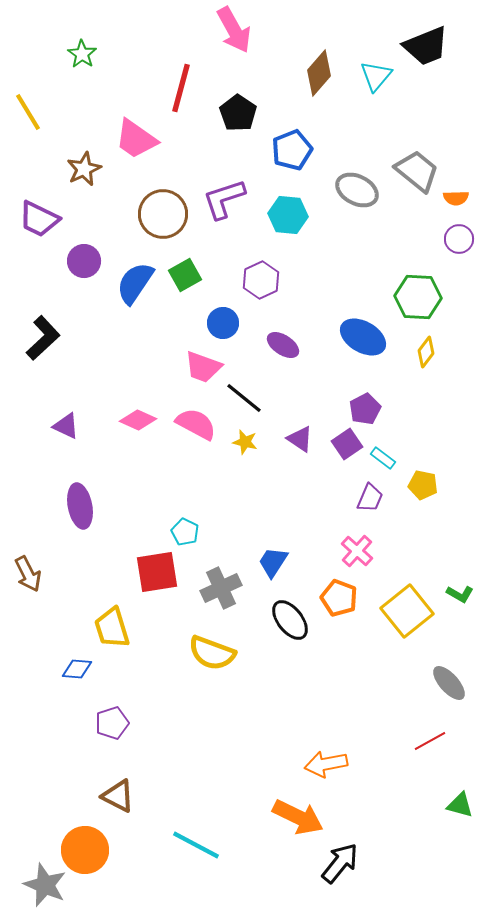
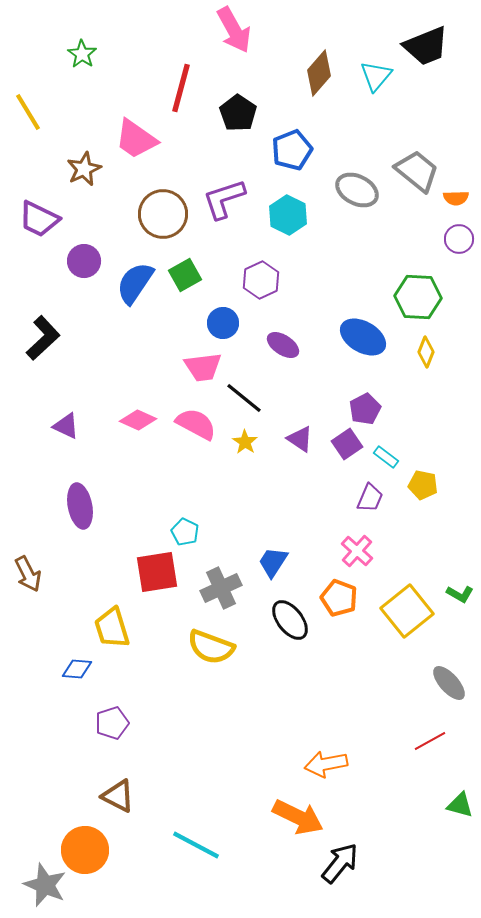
cyan hexagon at (288, 215): rotated 21 degrees clockwise
yellow diamond at (426, 352): rotated 16 degrees counterclockwise
pink trapezoid at (203, 367): rotated 27 degrees counterclockwise
yellow star at (245, 442): rotated 20 degrees clockwise
cyan rectangle at (383, 458): moved 3 px right, 1 px up
yellow semicircle at (212, 653): moved 1 px left, 6 px up
